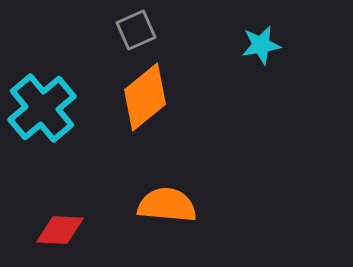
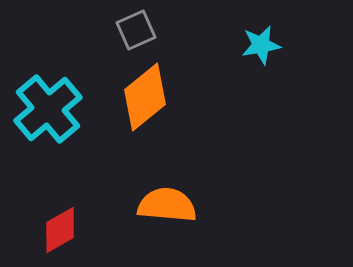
cyan cross: moved 6 px right, 1 px down
red diamond: rotated 33 degrees counterclockwise
